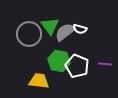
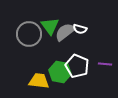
green hexagon: moved 1 px right, 11 px down
